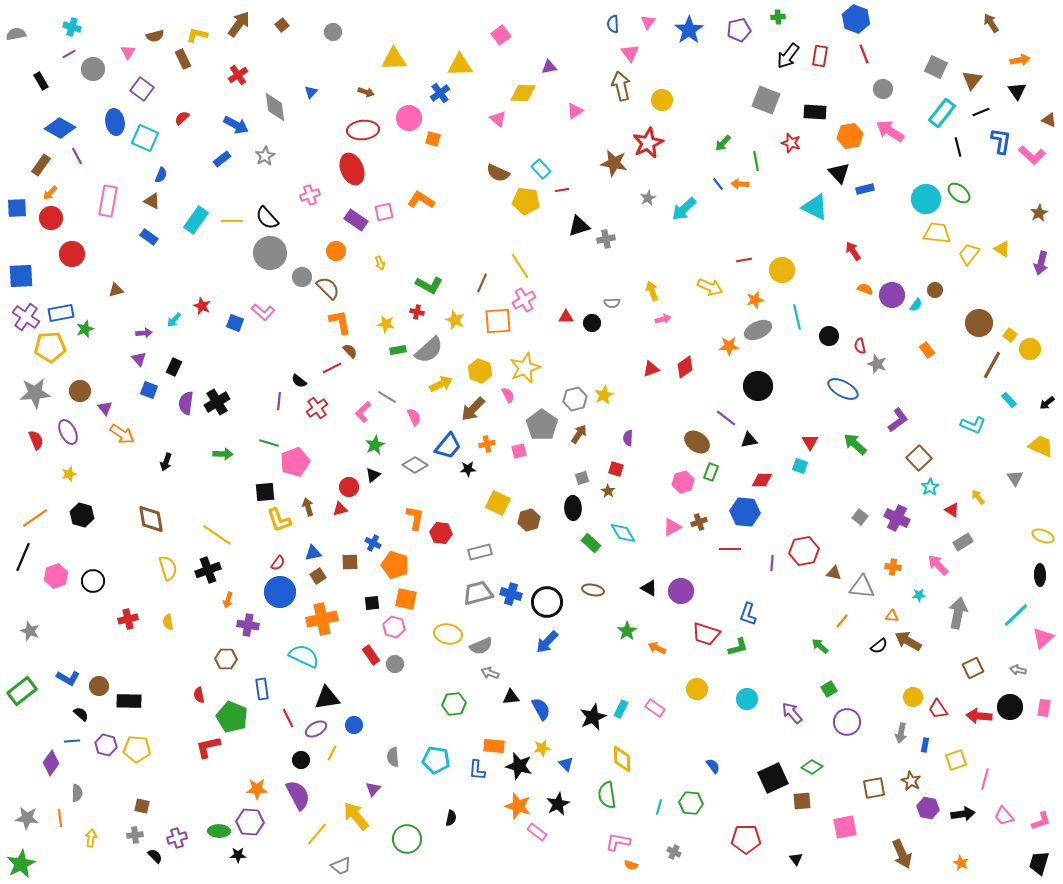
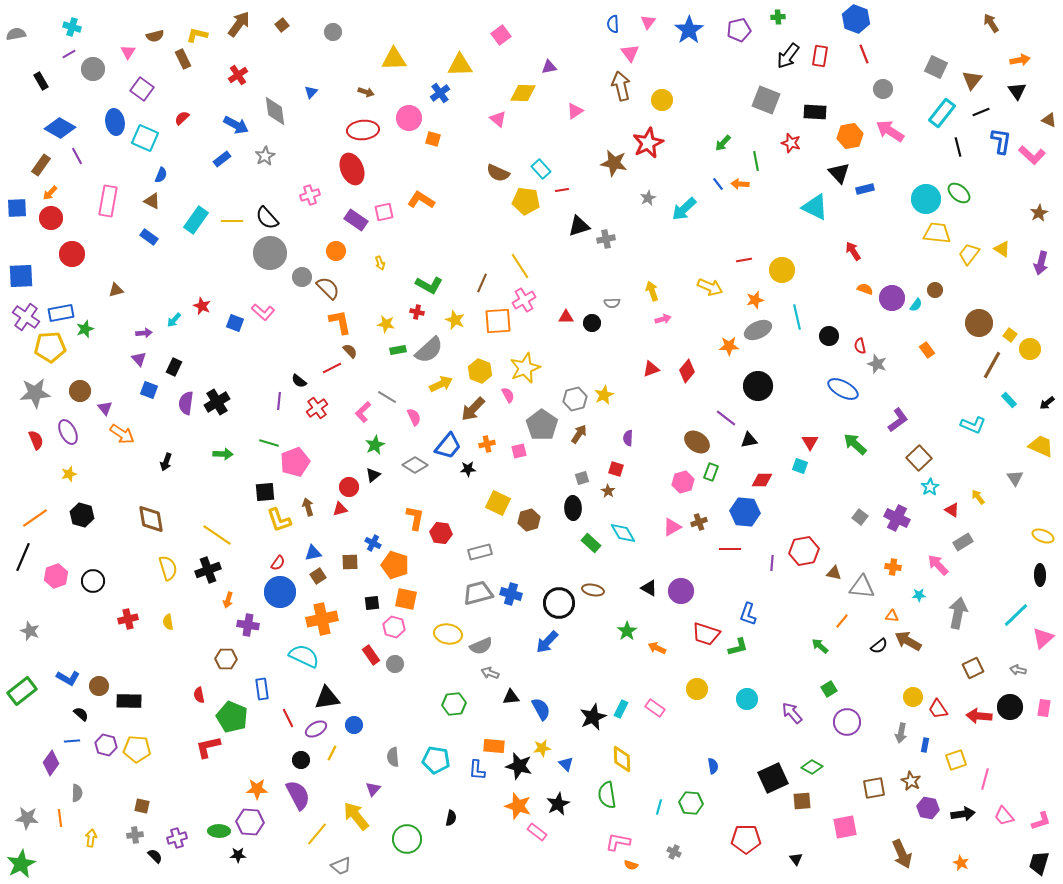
gray diamond at (275, 107): moved 4 px down
purple circle at (892, 295): moved 3 px down
red diamond at (685, 367): moved 2 px right, 4 px down; rotated 15 degrees counterclockwise
black circle at (547, 602): moved 12 px right, 1 px down
blue semicircle at (713, 766): rotated 28 degrees clockwise
